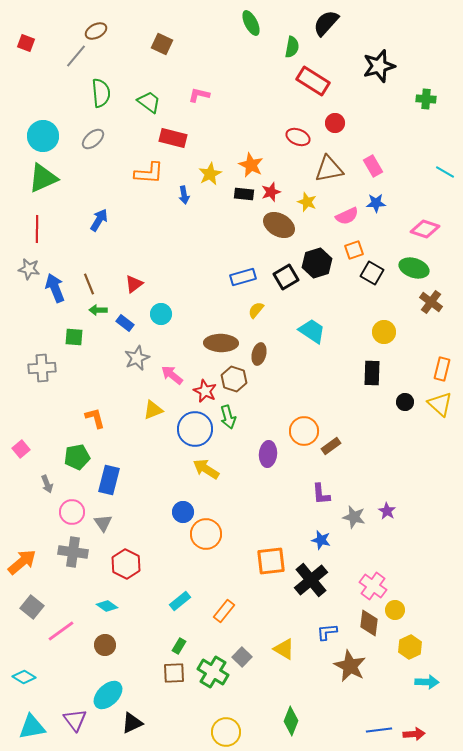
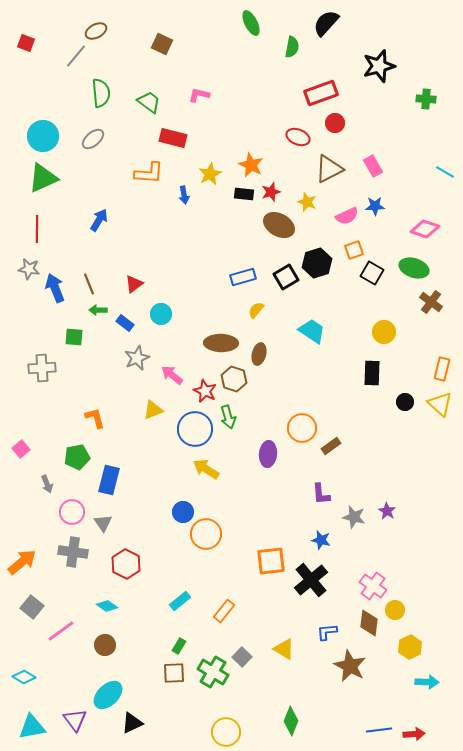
red rectangle at (313, 81): moved 8 px right, 12 px down; rotated 52 degrees counterclockwise
brown triangle at (329, 169): rotated 16 degrees counterclockwise
blue star at (376, 203): moved 1 px left, 3 px down
orange circle at (304, 431): moved 2 px left, 3 px up
